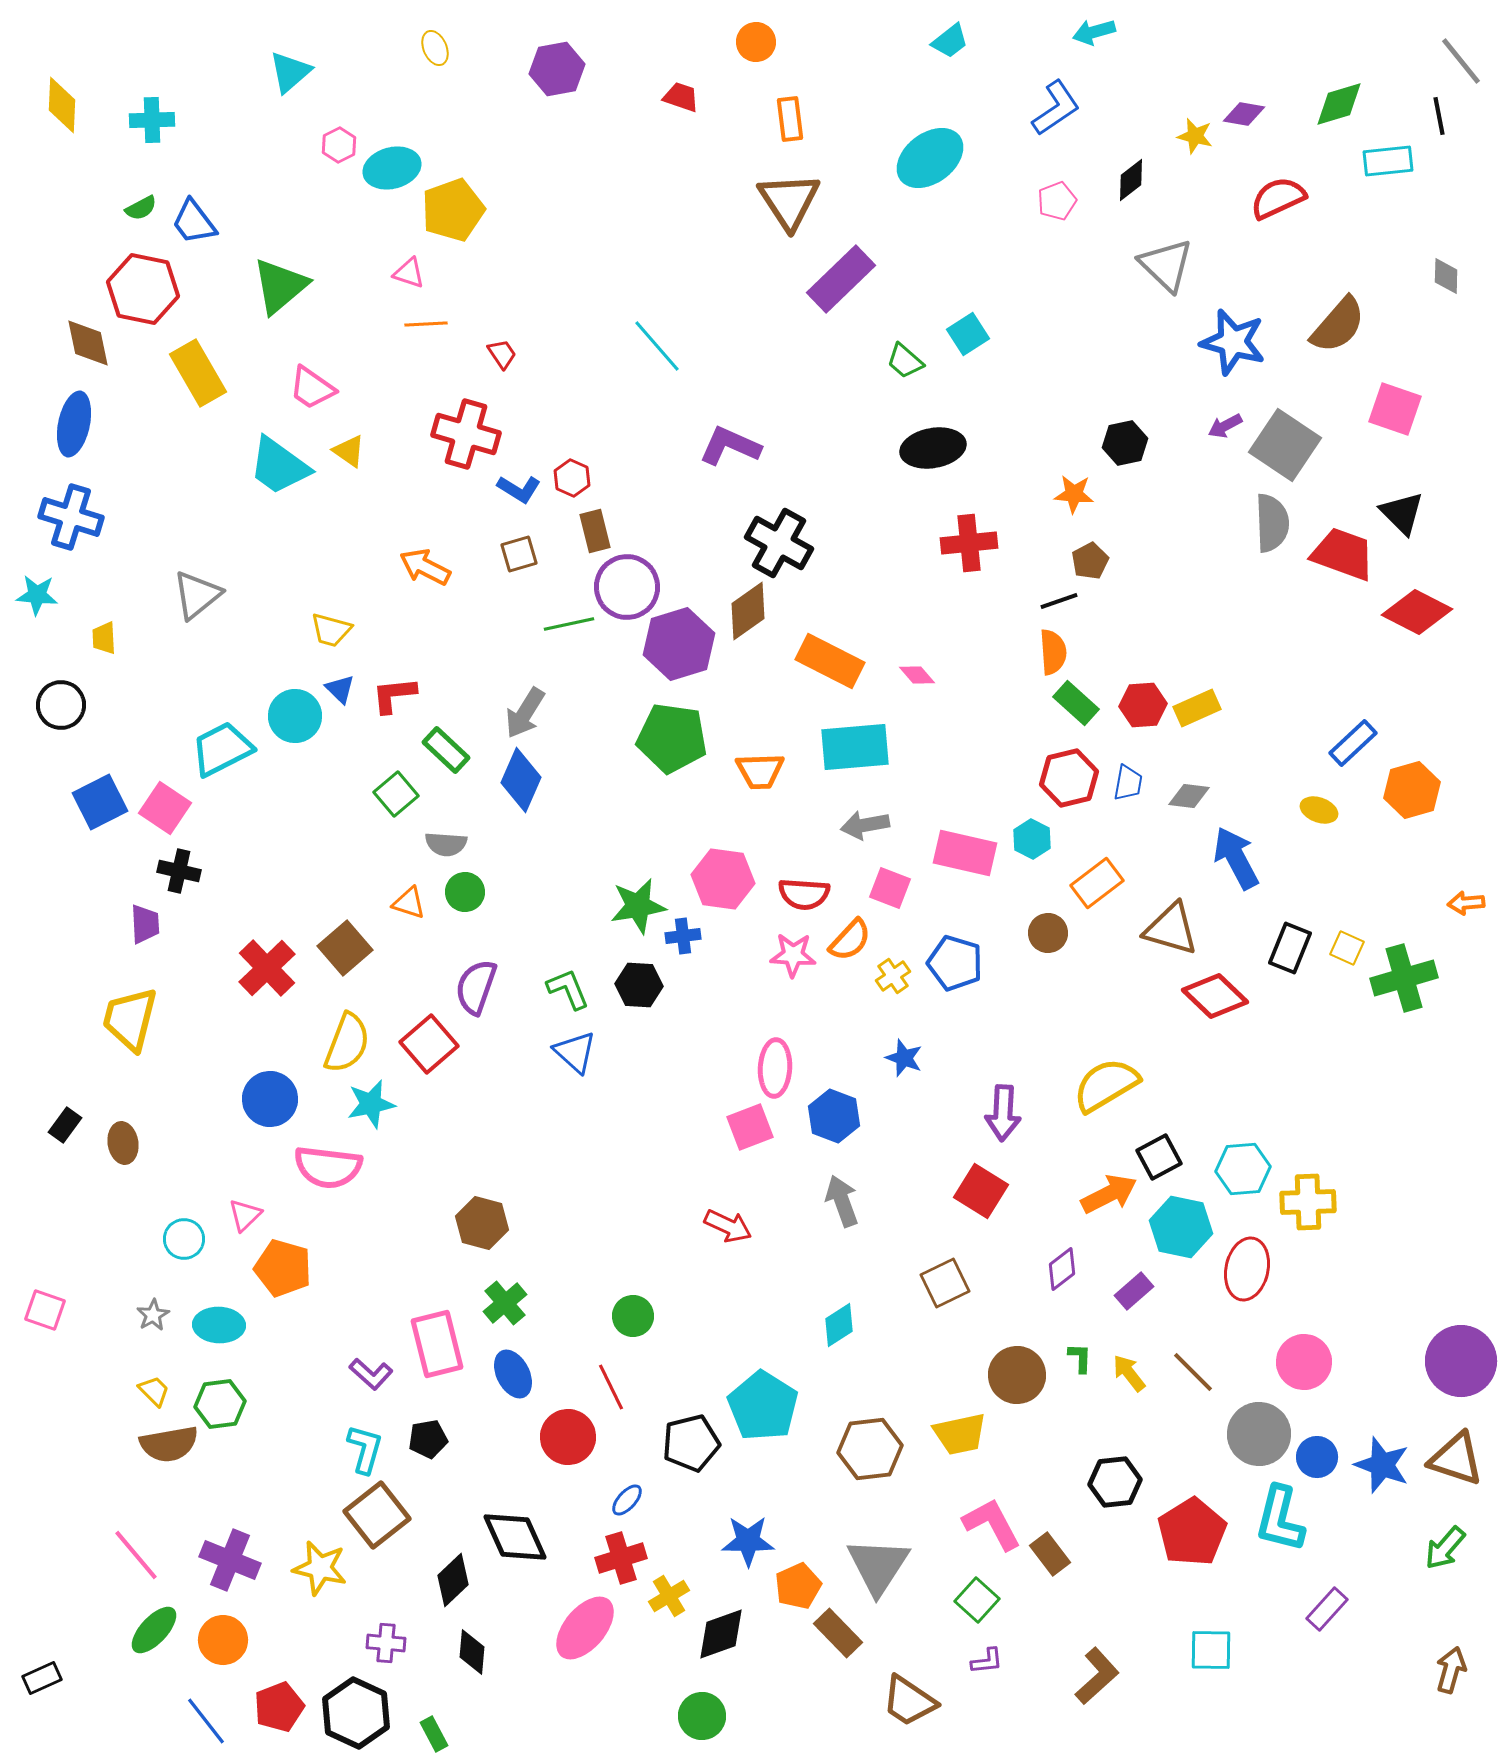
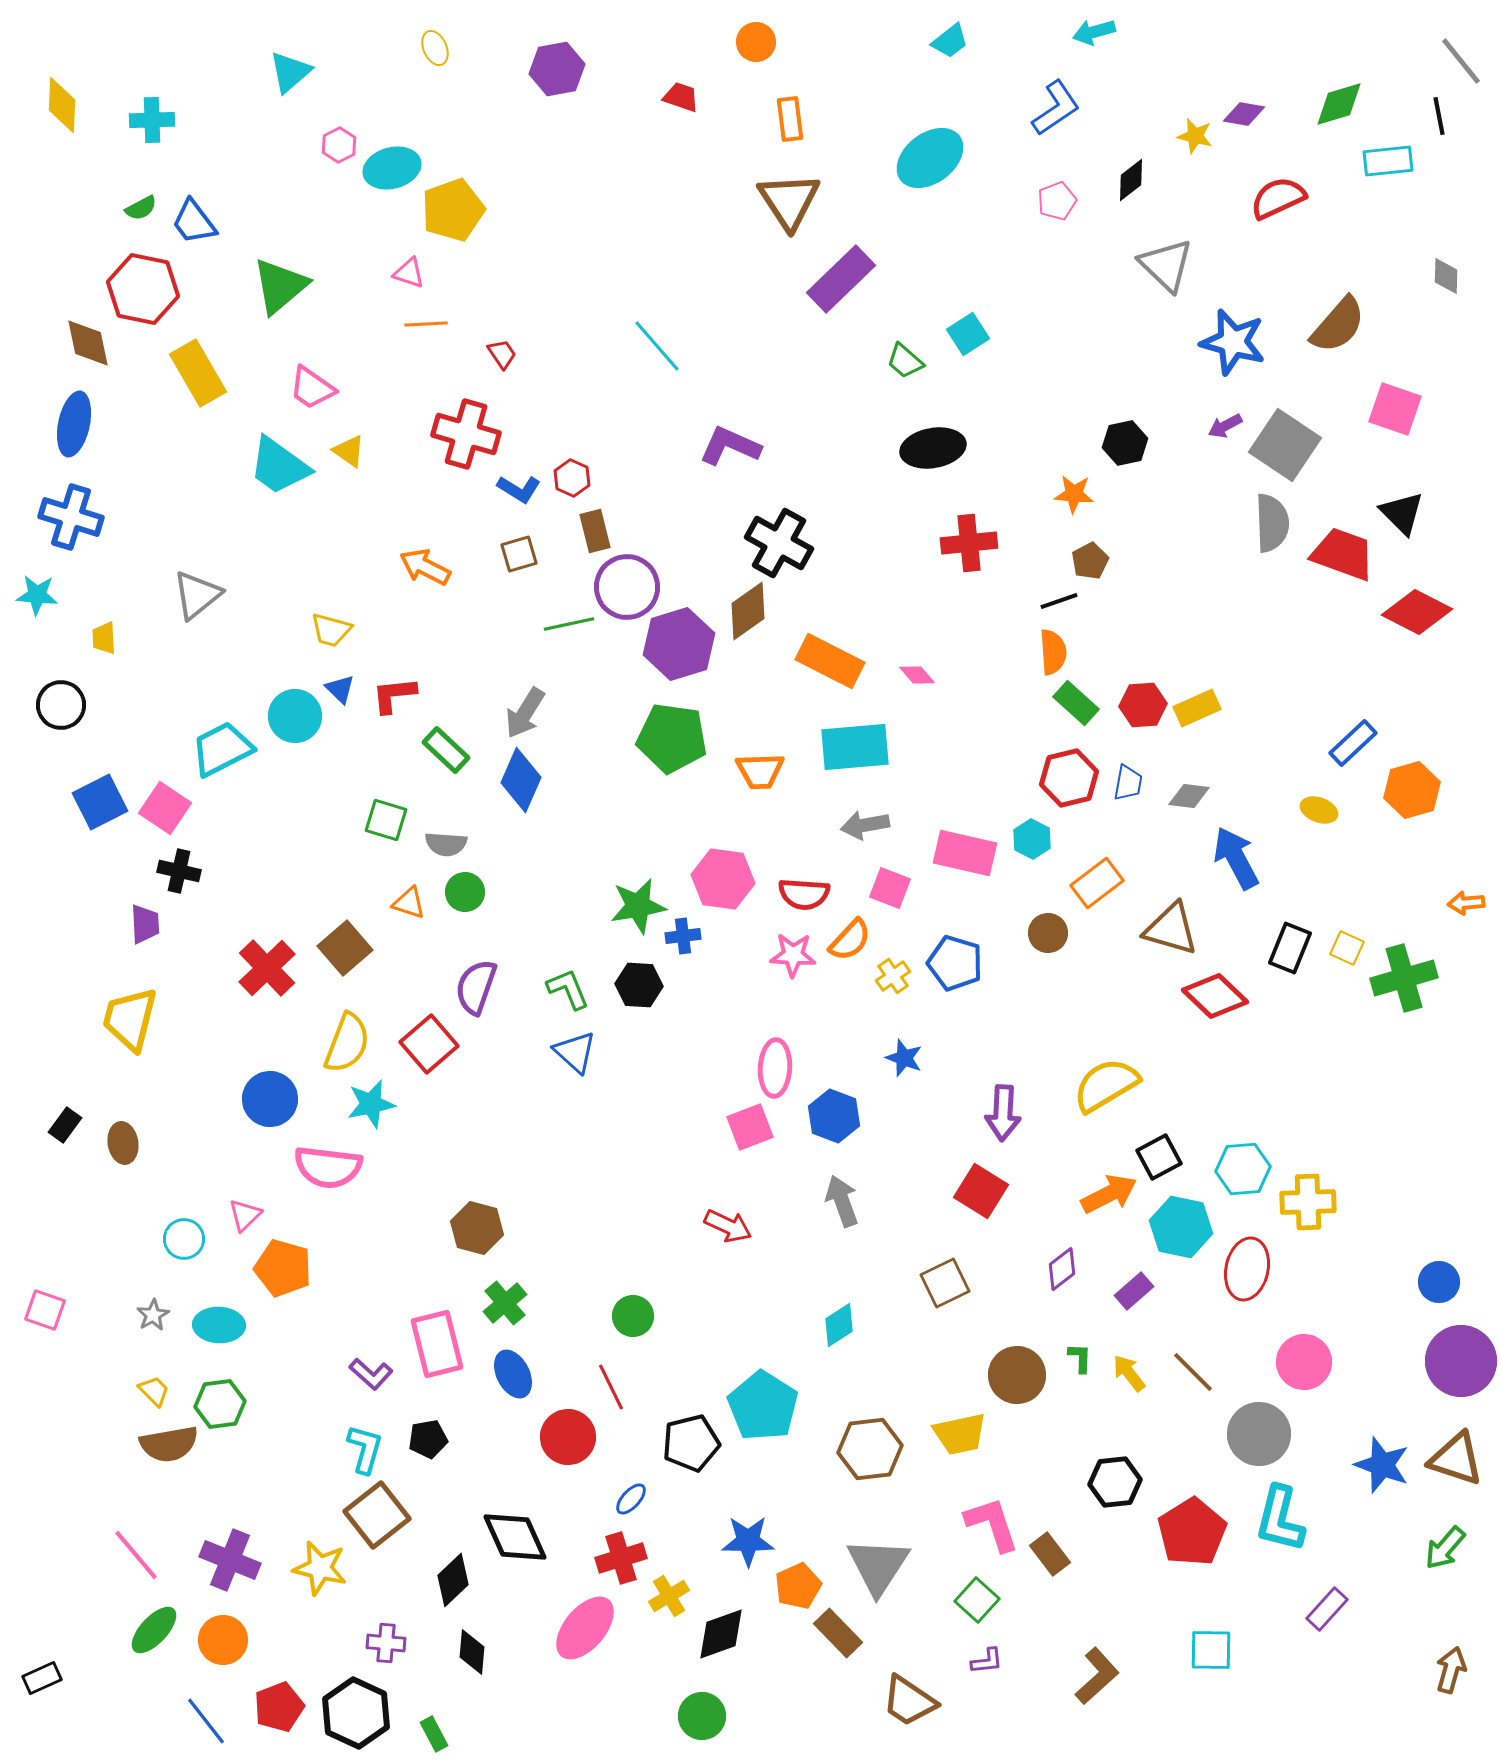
green square at (396, 794): moved 10 px left, 26 px down; rotated 33 degrees counterclockwise
brown hexagon at (482, 1223): moved 5 px left, 5 px down
blue circle at (1317, 1457): moved 122 px right, 175 px up
blue ellipse at (627, 1500): moved 4 px right, 1 px up
pink L-shape at (992, 1524): rotated 10 degrees clockwise
